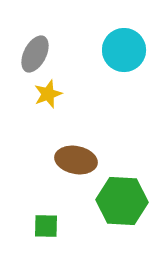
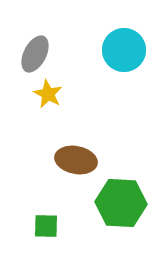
yellow star: rotated 24 degrees counterclockwise
green hexagon: moved 1 px left, 2 px down
